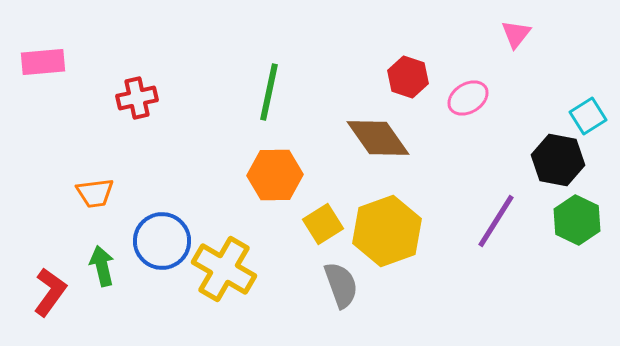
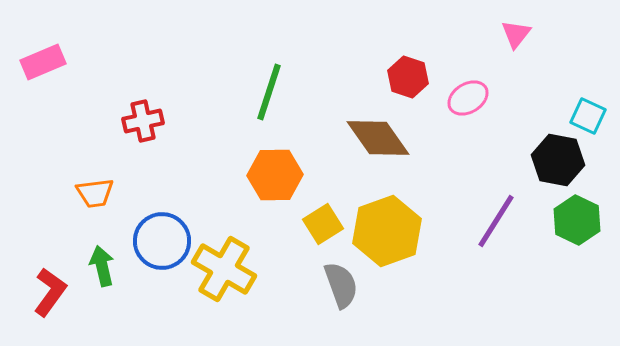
pink rectangle: rotated 18 degrees counterclockwise
green line: rotated 6 degrees clockwise
red cross: moved 6 px right, 23 px down
cyan square: rotated 33 degrees counterclockwise
